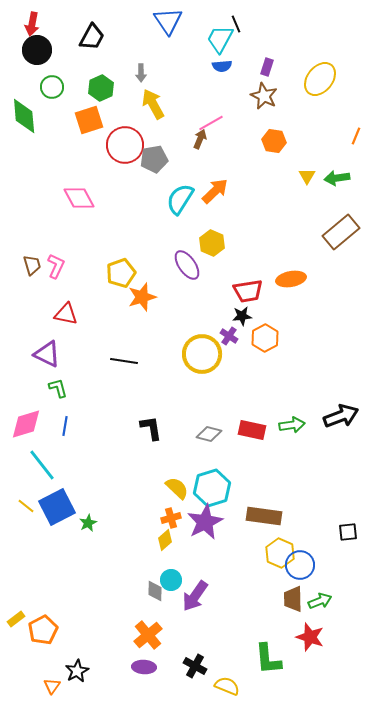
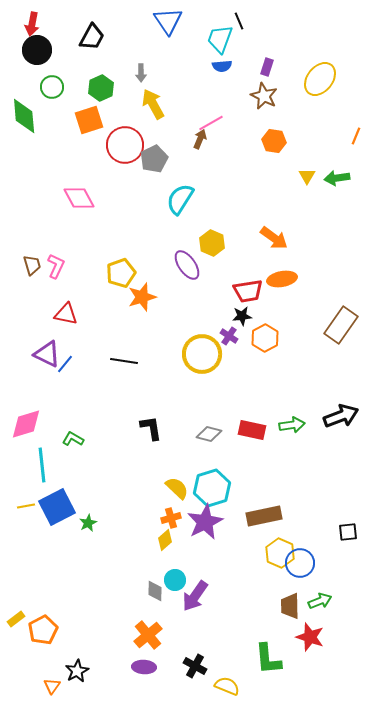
black line at (236, 24): moved 3 px right, 3 px up
cyan trapezoid at (220, 39): rotated 8 degrees counterclockwise
gray pentagon at (154, 159): rotated 16 degrees counterclockwise
orange arrow at (215, 191): moved 59 px right, 47 px down; rotated 80 degrees clockwise
brown rectangle at (341, 232): moved 93 px down; rotated 15 degrees counterclockwise
orange ellipse at (291, 279): moved 9 px left
green L-shape at (58, 388): moved 15 px right, 51 px down; rotated 45 degrees counterclockwise
blue line at (65, 426): moved 62 px up; rotated 30 degrees clockwise
cyan line at (42, 465): rotated 32 degrees clockwise
yellow line at (26, 506): rotated 48 degrees counterclockwise
brown rectangle at (264, 516): rotated 20 degrees counterclockwise
blue circle at (300, 565): moved 2 px up
cyan circle at (171, 580): moved 4 px right
brown trapezoid at (293, 599): moved 3 px left, 7 px down
